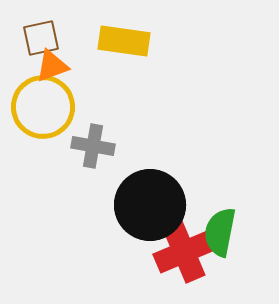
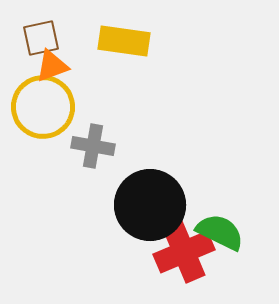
green semicircle: rotated 105 degrees clockwise
